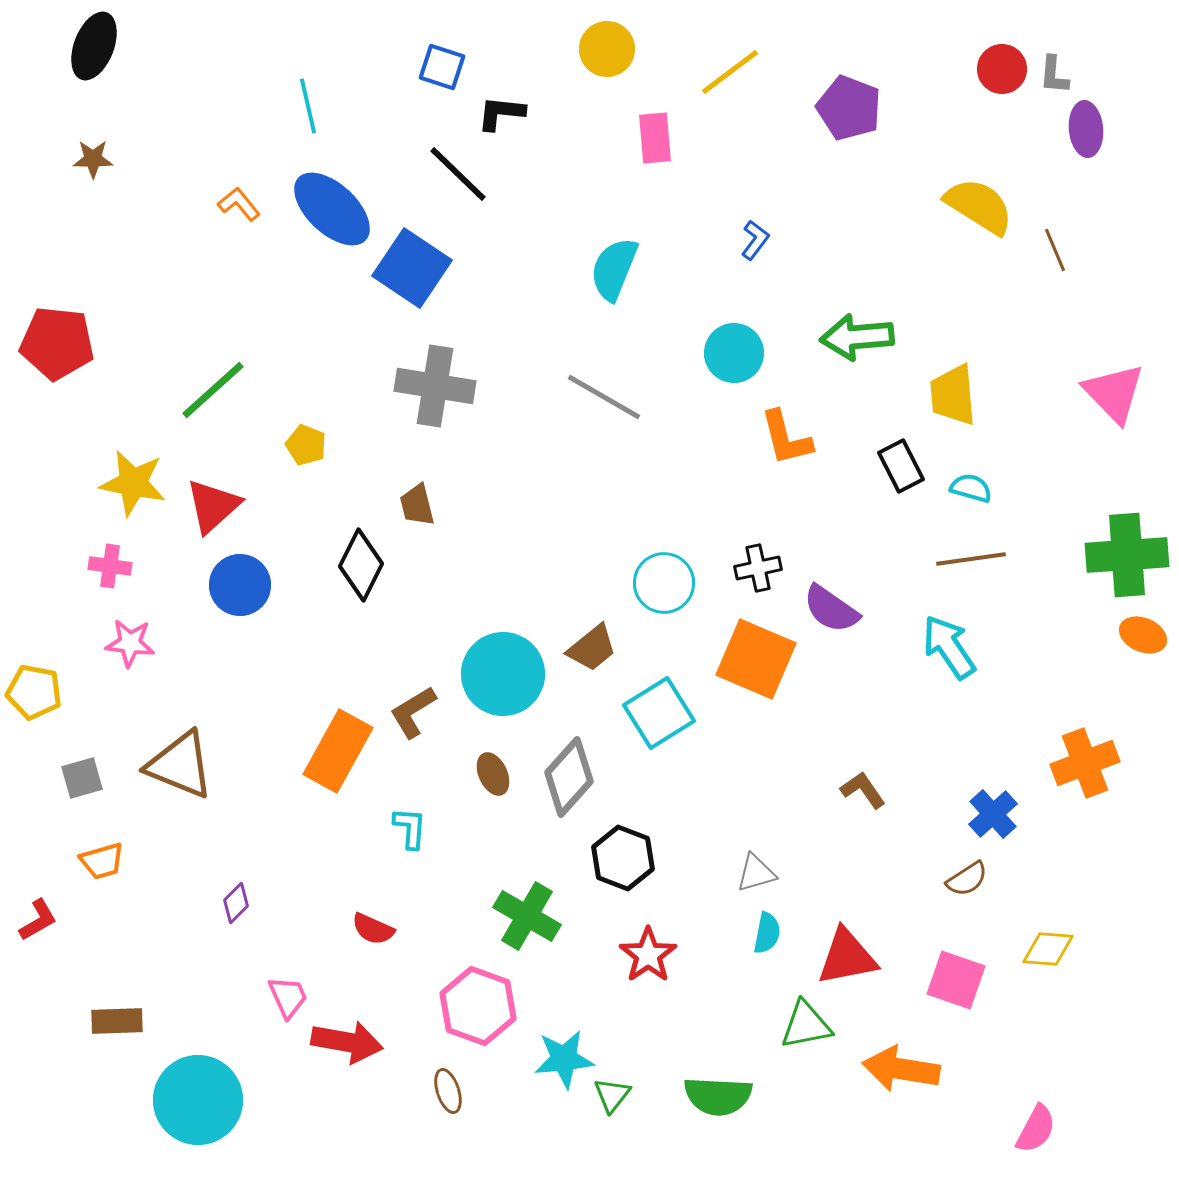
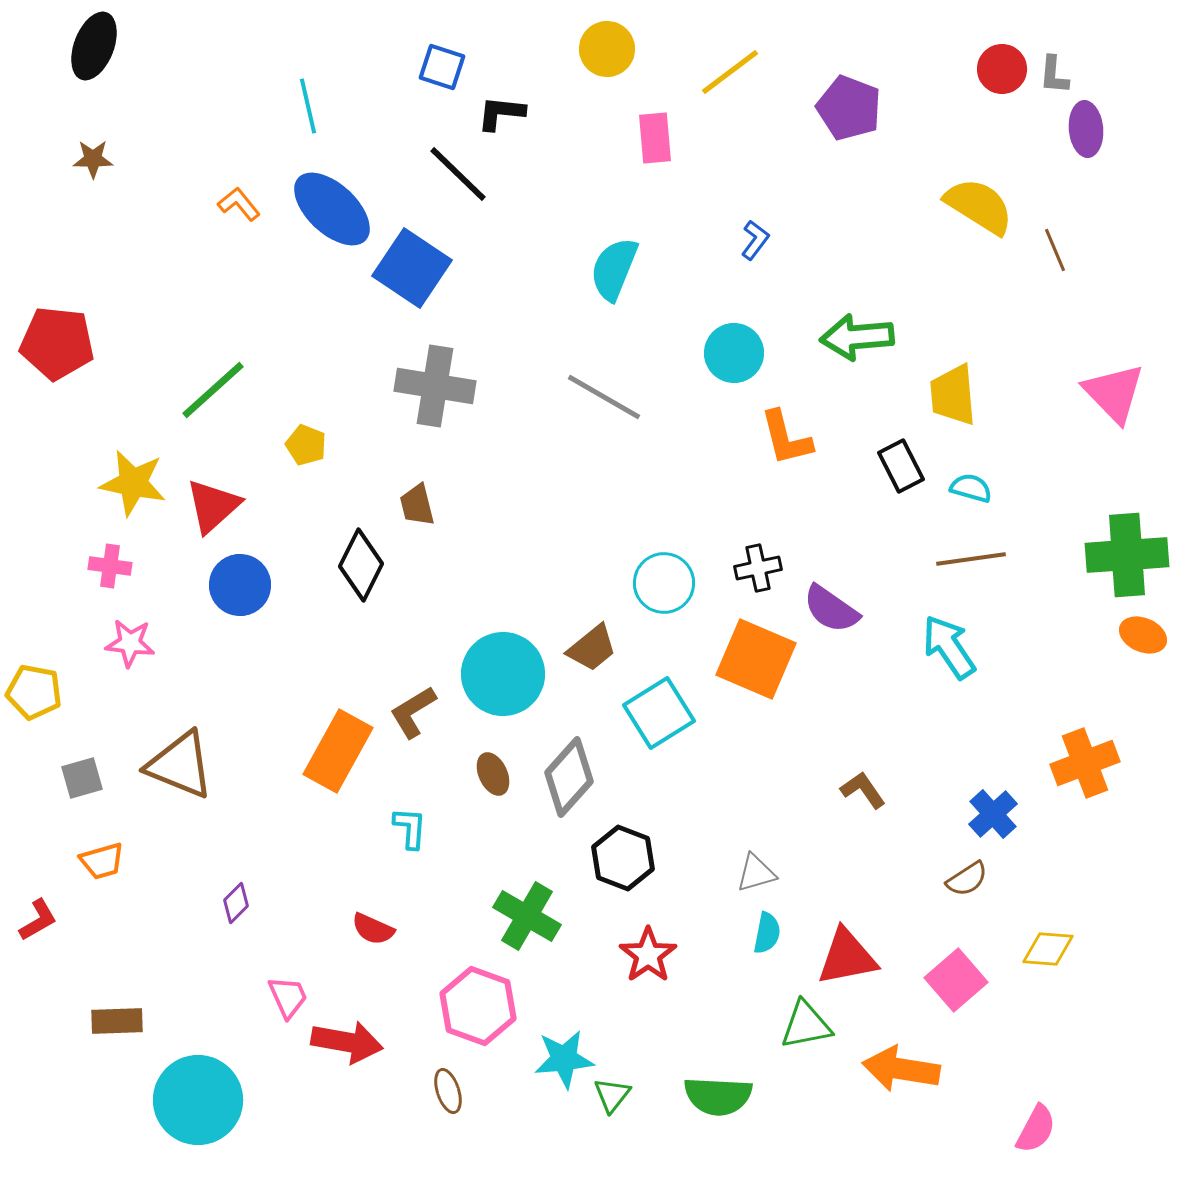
pink square at (956, 980): rotated 30 degrees clockwise
